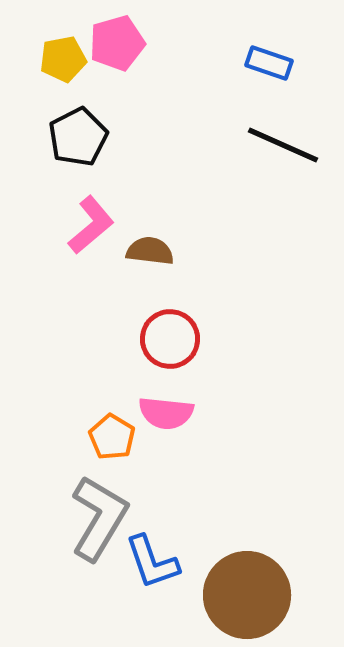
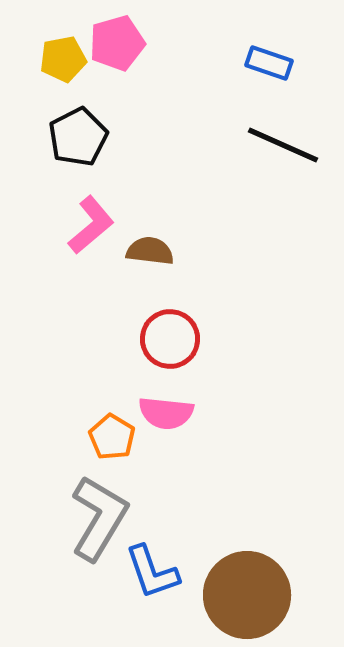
blue L-shape: moved 10 px down
